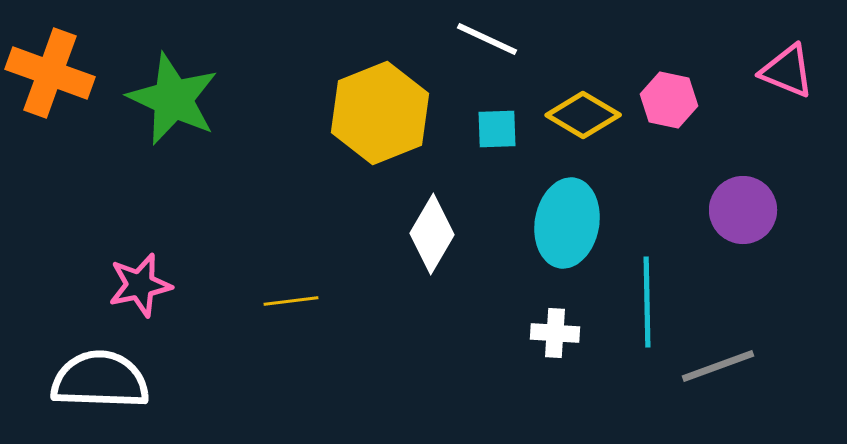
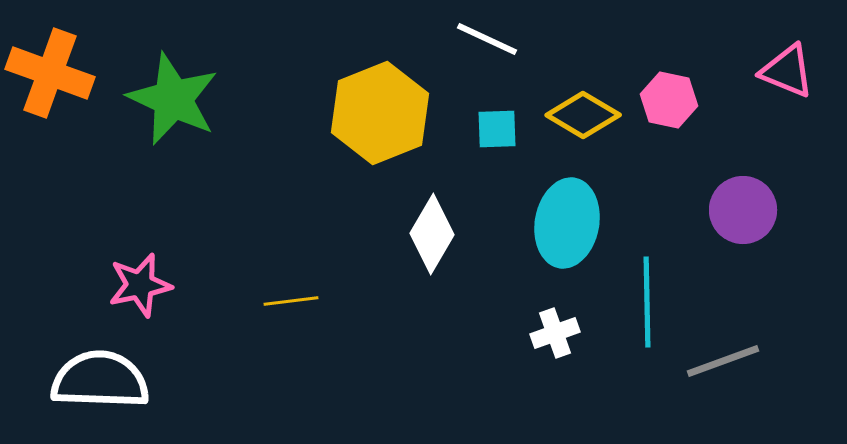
white cross: rotated 24 degrees counterclockwise
gray line: moved 5 px right, 5 px up
